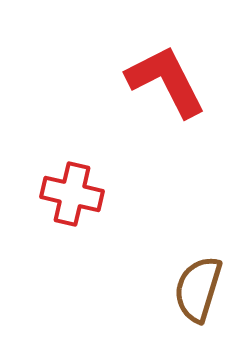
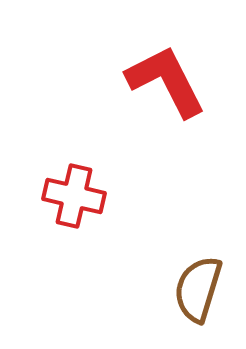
red cross: moved 2 px right, 2 px down
